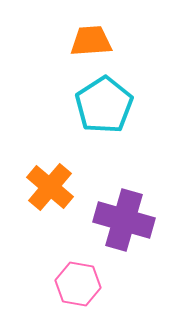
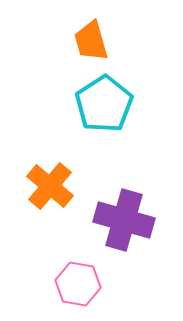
orange trapezoid: rotated 102 degrees counterclockwise
cyan pentagon: moved 1 px up
orange cross: moved 1 px up
